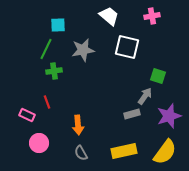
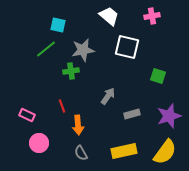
cyan square: rotated 14 degrees clockwise
green line: rotated 25 degrees clockwise
green cross: moved 17 px right
gray arrow: moved 37 px left
red line: moved 15 px right, 4 px down
